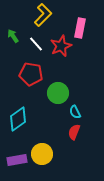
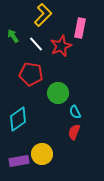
purple rectangle: moved 2 px right, 1 px down
